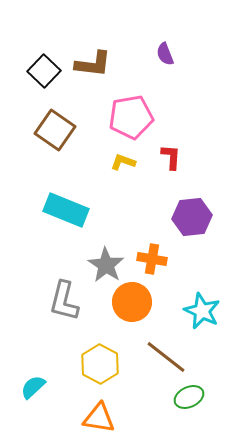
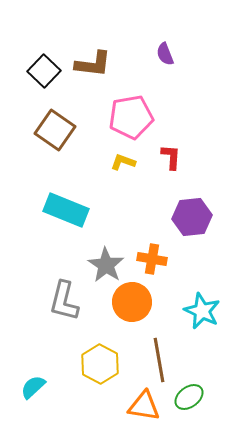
brown line: moved 7 px left, 3 px down; rotated 42 degrees clockwise
green ellipse: rotated 12 degrees counterclockwise
orange triangle: moved 45 px right, 12 px up
